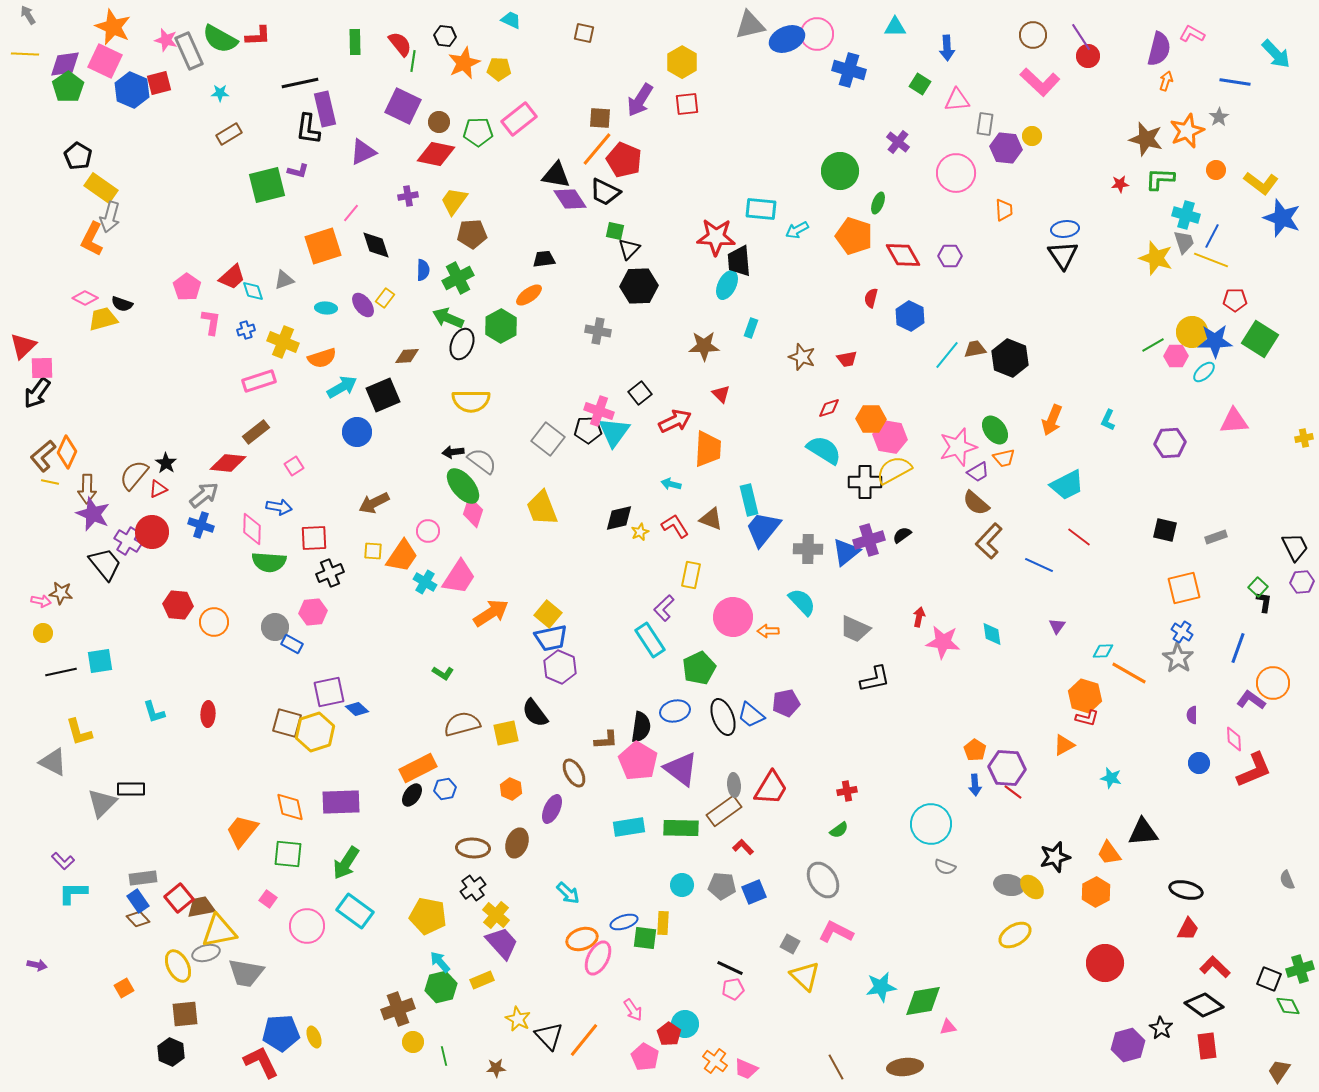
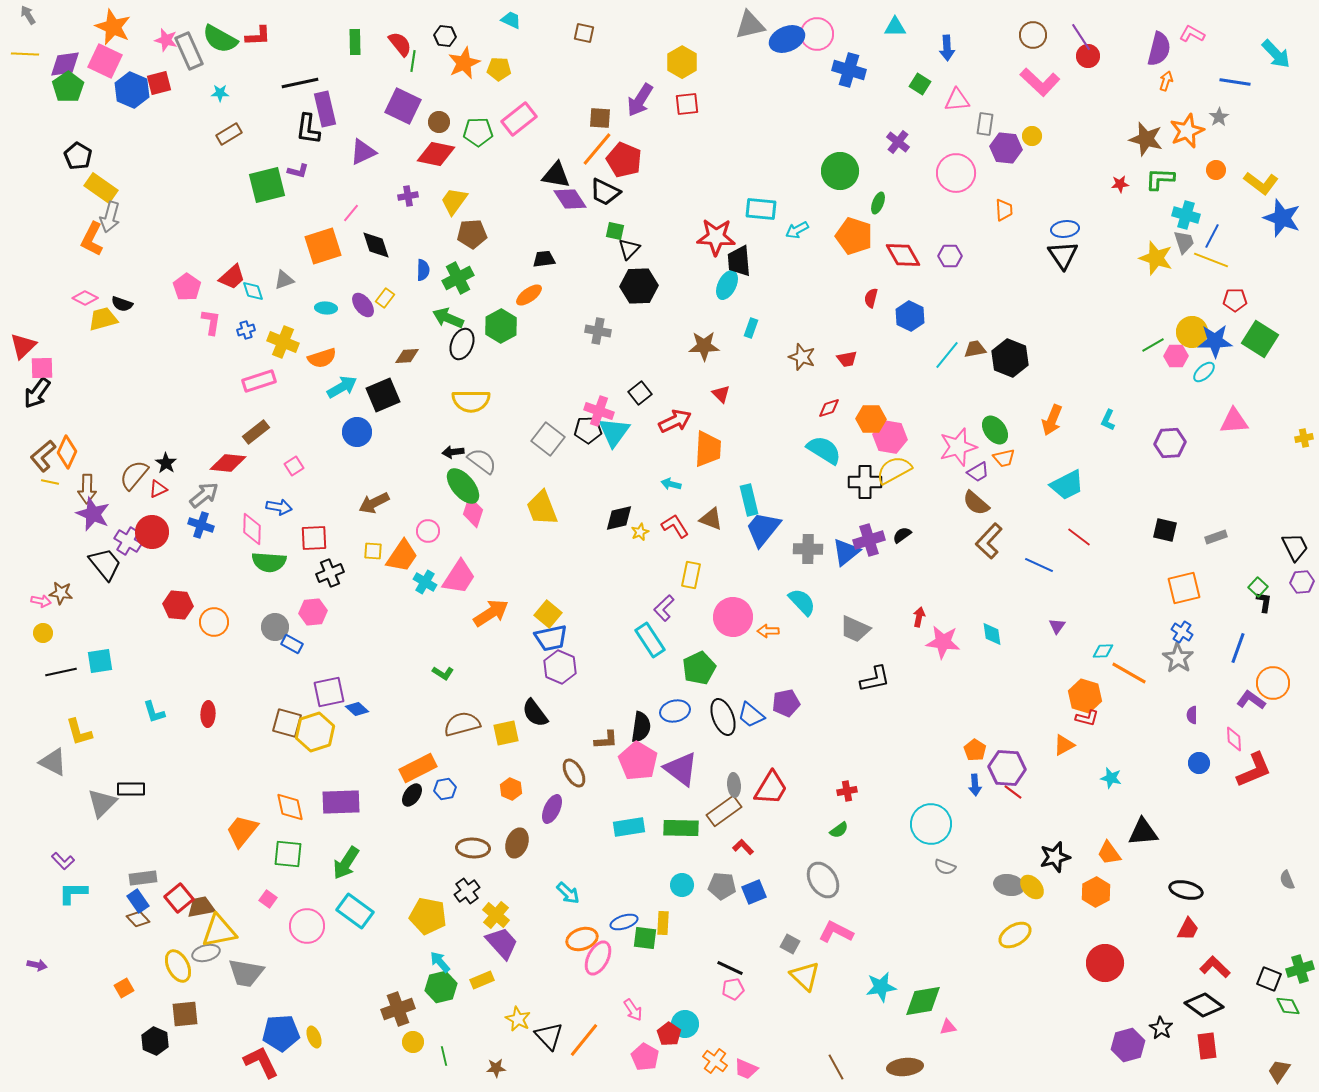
black cross at (473, 888): moved 6 px left, 3 px down
black hexagon at (171, 1052): moved 16 px left, 11 px up
